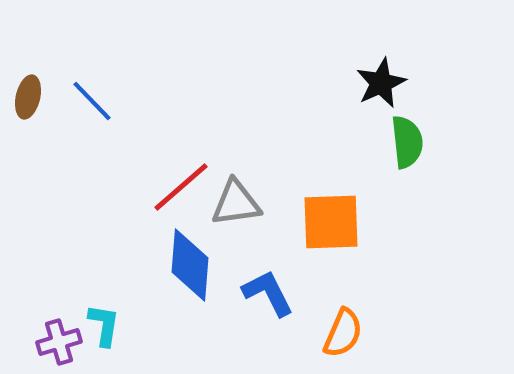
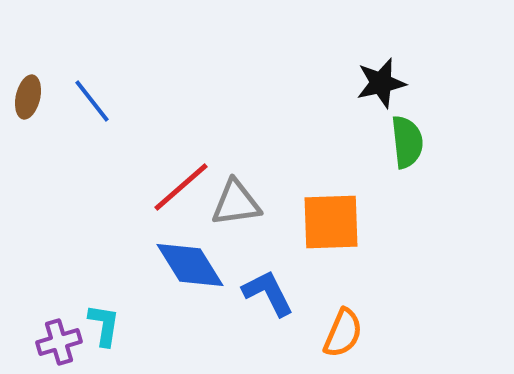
black star: rotated 12 degrees clockwise
blue line: rotated 6 degrees clockwise
blue diamond: rotated 36 degrees counterclockwise
